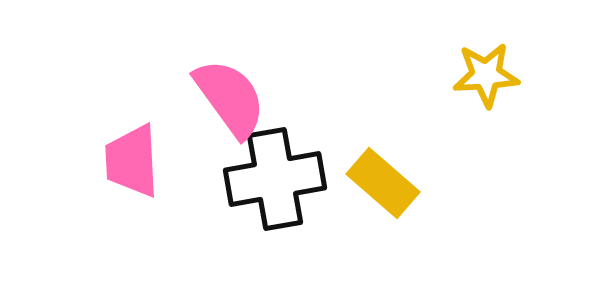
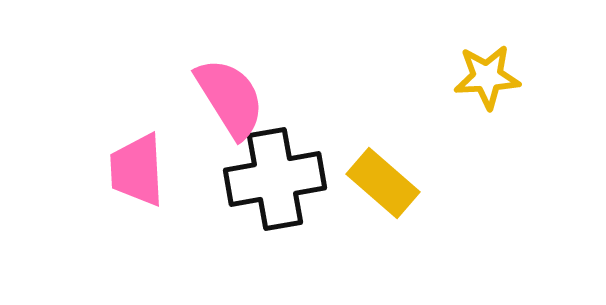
yellow star: moved 1 px right, 2 px down
pink semicircle: rotated 4 degrees clockwise
pink trapezoid: moved 5 px right, 9 px down
